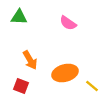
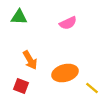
pink semicircle: rotated 60 degrees counterclockwise
yellow line: moved 2 px down
